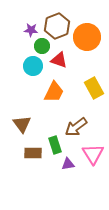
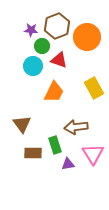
brown arrow: rotated 30 degrees clockwise
